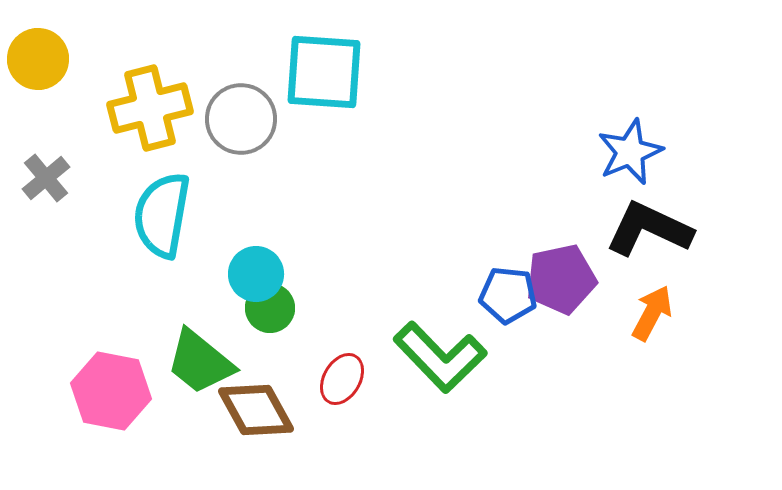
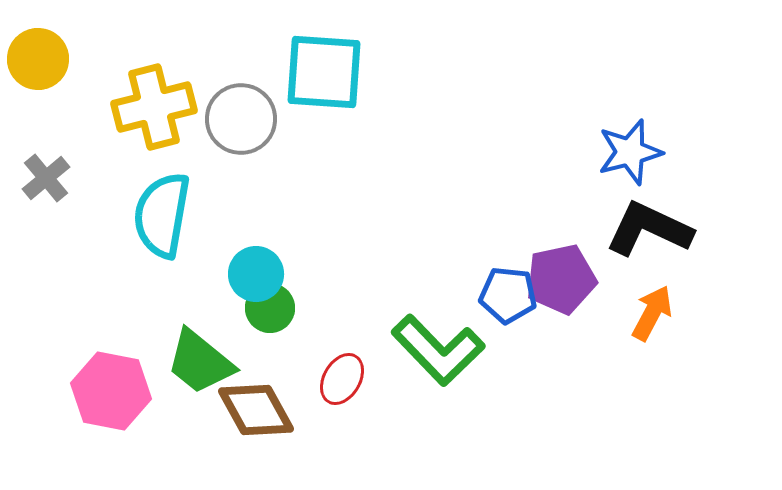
yellow cross: moved 4 px right, 1 px up
blue star: rotated 8 degrees clockwise
green L-shape: moved 2 px left, 7 px up
